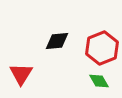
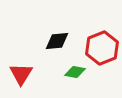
green diamond: moved 24 px left, 9 px up; rotated 50 degrees counterclockwise
